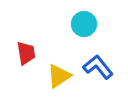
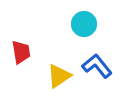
red trapezoid: moved 5 px left, 1 px up
blue L-shape: moved 1 px left, 1 px up
